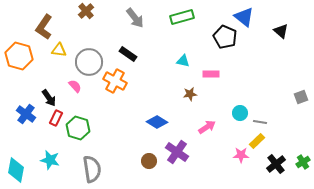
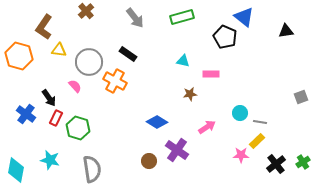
black triangle: moved 5 px right; rotated 49 degrees counterclockwise
purple cross: moved 2 px up
